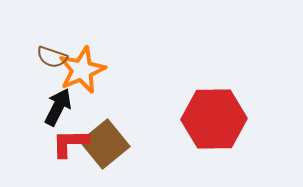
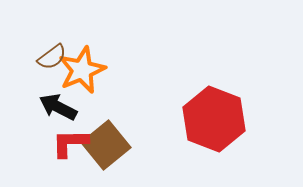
brown semicircle: rotated 56 degrees counterclockwise
black arrow: rotated 90 degrees counterclockwise
red hexagon: rotated 22 degrees clockwise
brown square: moved 1 px right, 1 px down
